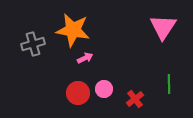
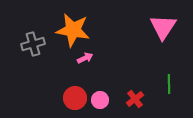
pink circle: moved 4 px left, 11 px down
red circle: moved 3 px left, 5 px down
